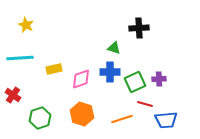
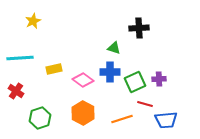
yellow star: moved 7 px right, 4 px up; rotated 21 degrees clockwise
pink diamond: moved 2 px right, 1 px down; rotated 55 degrees clockwise
red cross: moved 3 px right, 4 px up
orange hexagon: moved 1 px right, 1 px up; rotated 10 degrees clockwise
